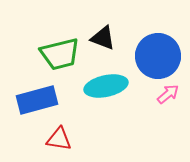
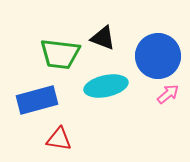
green trapezoid: rotated 21 degrees clockwise
